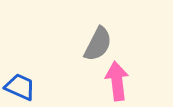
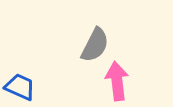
gray semicircle: moved 3 px left, 1 px down
